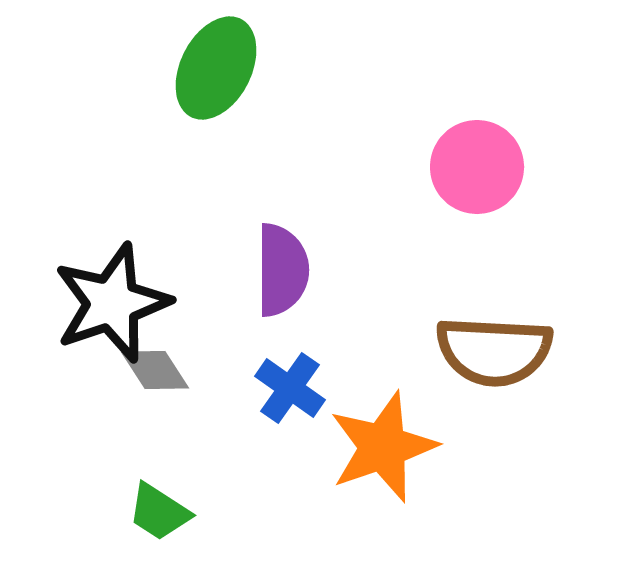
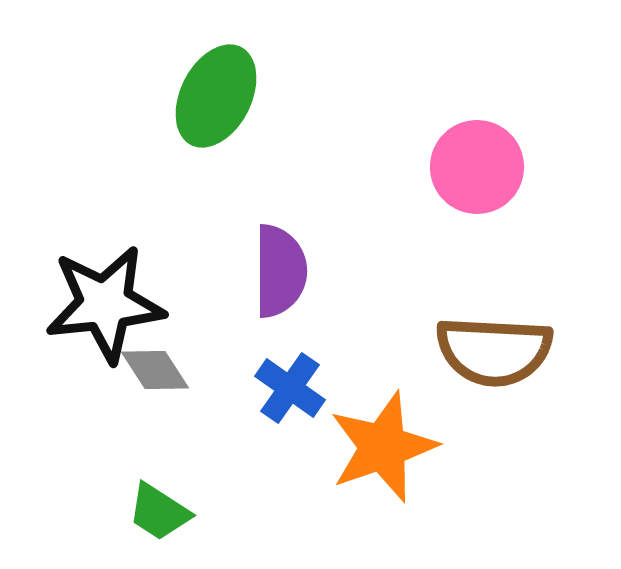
green ellipse: moved 28 px down
purple semicircle: moved 2 px left, 1 px down
black star: moved 7 px left, 1 px down; rotated 13 degrees clockwise
